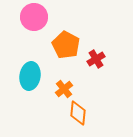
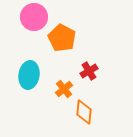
orange pentagon: moved 4 px left, 7 px up
red cross: moved 7 px left, 12 px down
cyan ellipse: moved 1 px left, 1 px up
orange diamond: moved 6 px right, 1 px up
